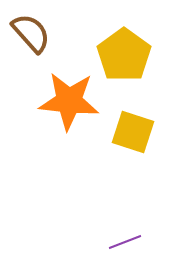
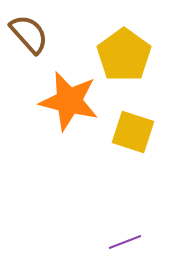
brown semicircle: moved 2 px left, 1 px down
orange star: rotated 8 degrees clockwise
